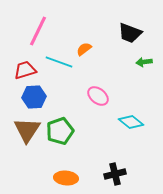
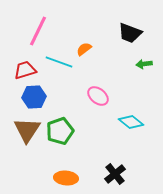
green arrow: moved 2 px down
black cross: rotated 25 degrees counterclockwise
